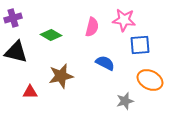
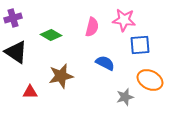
black triangle: rotated 20 degrees clockwise
gray star: moved 4 px up
